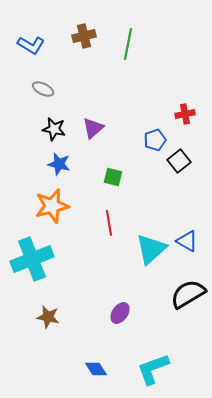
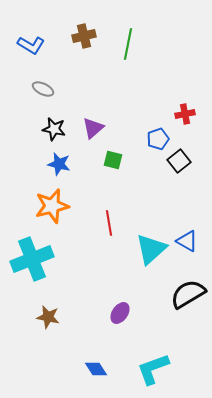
blue pentagon: moved 3 px right, 1 px up
green square: moved 17 px up
